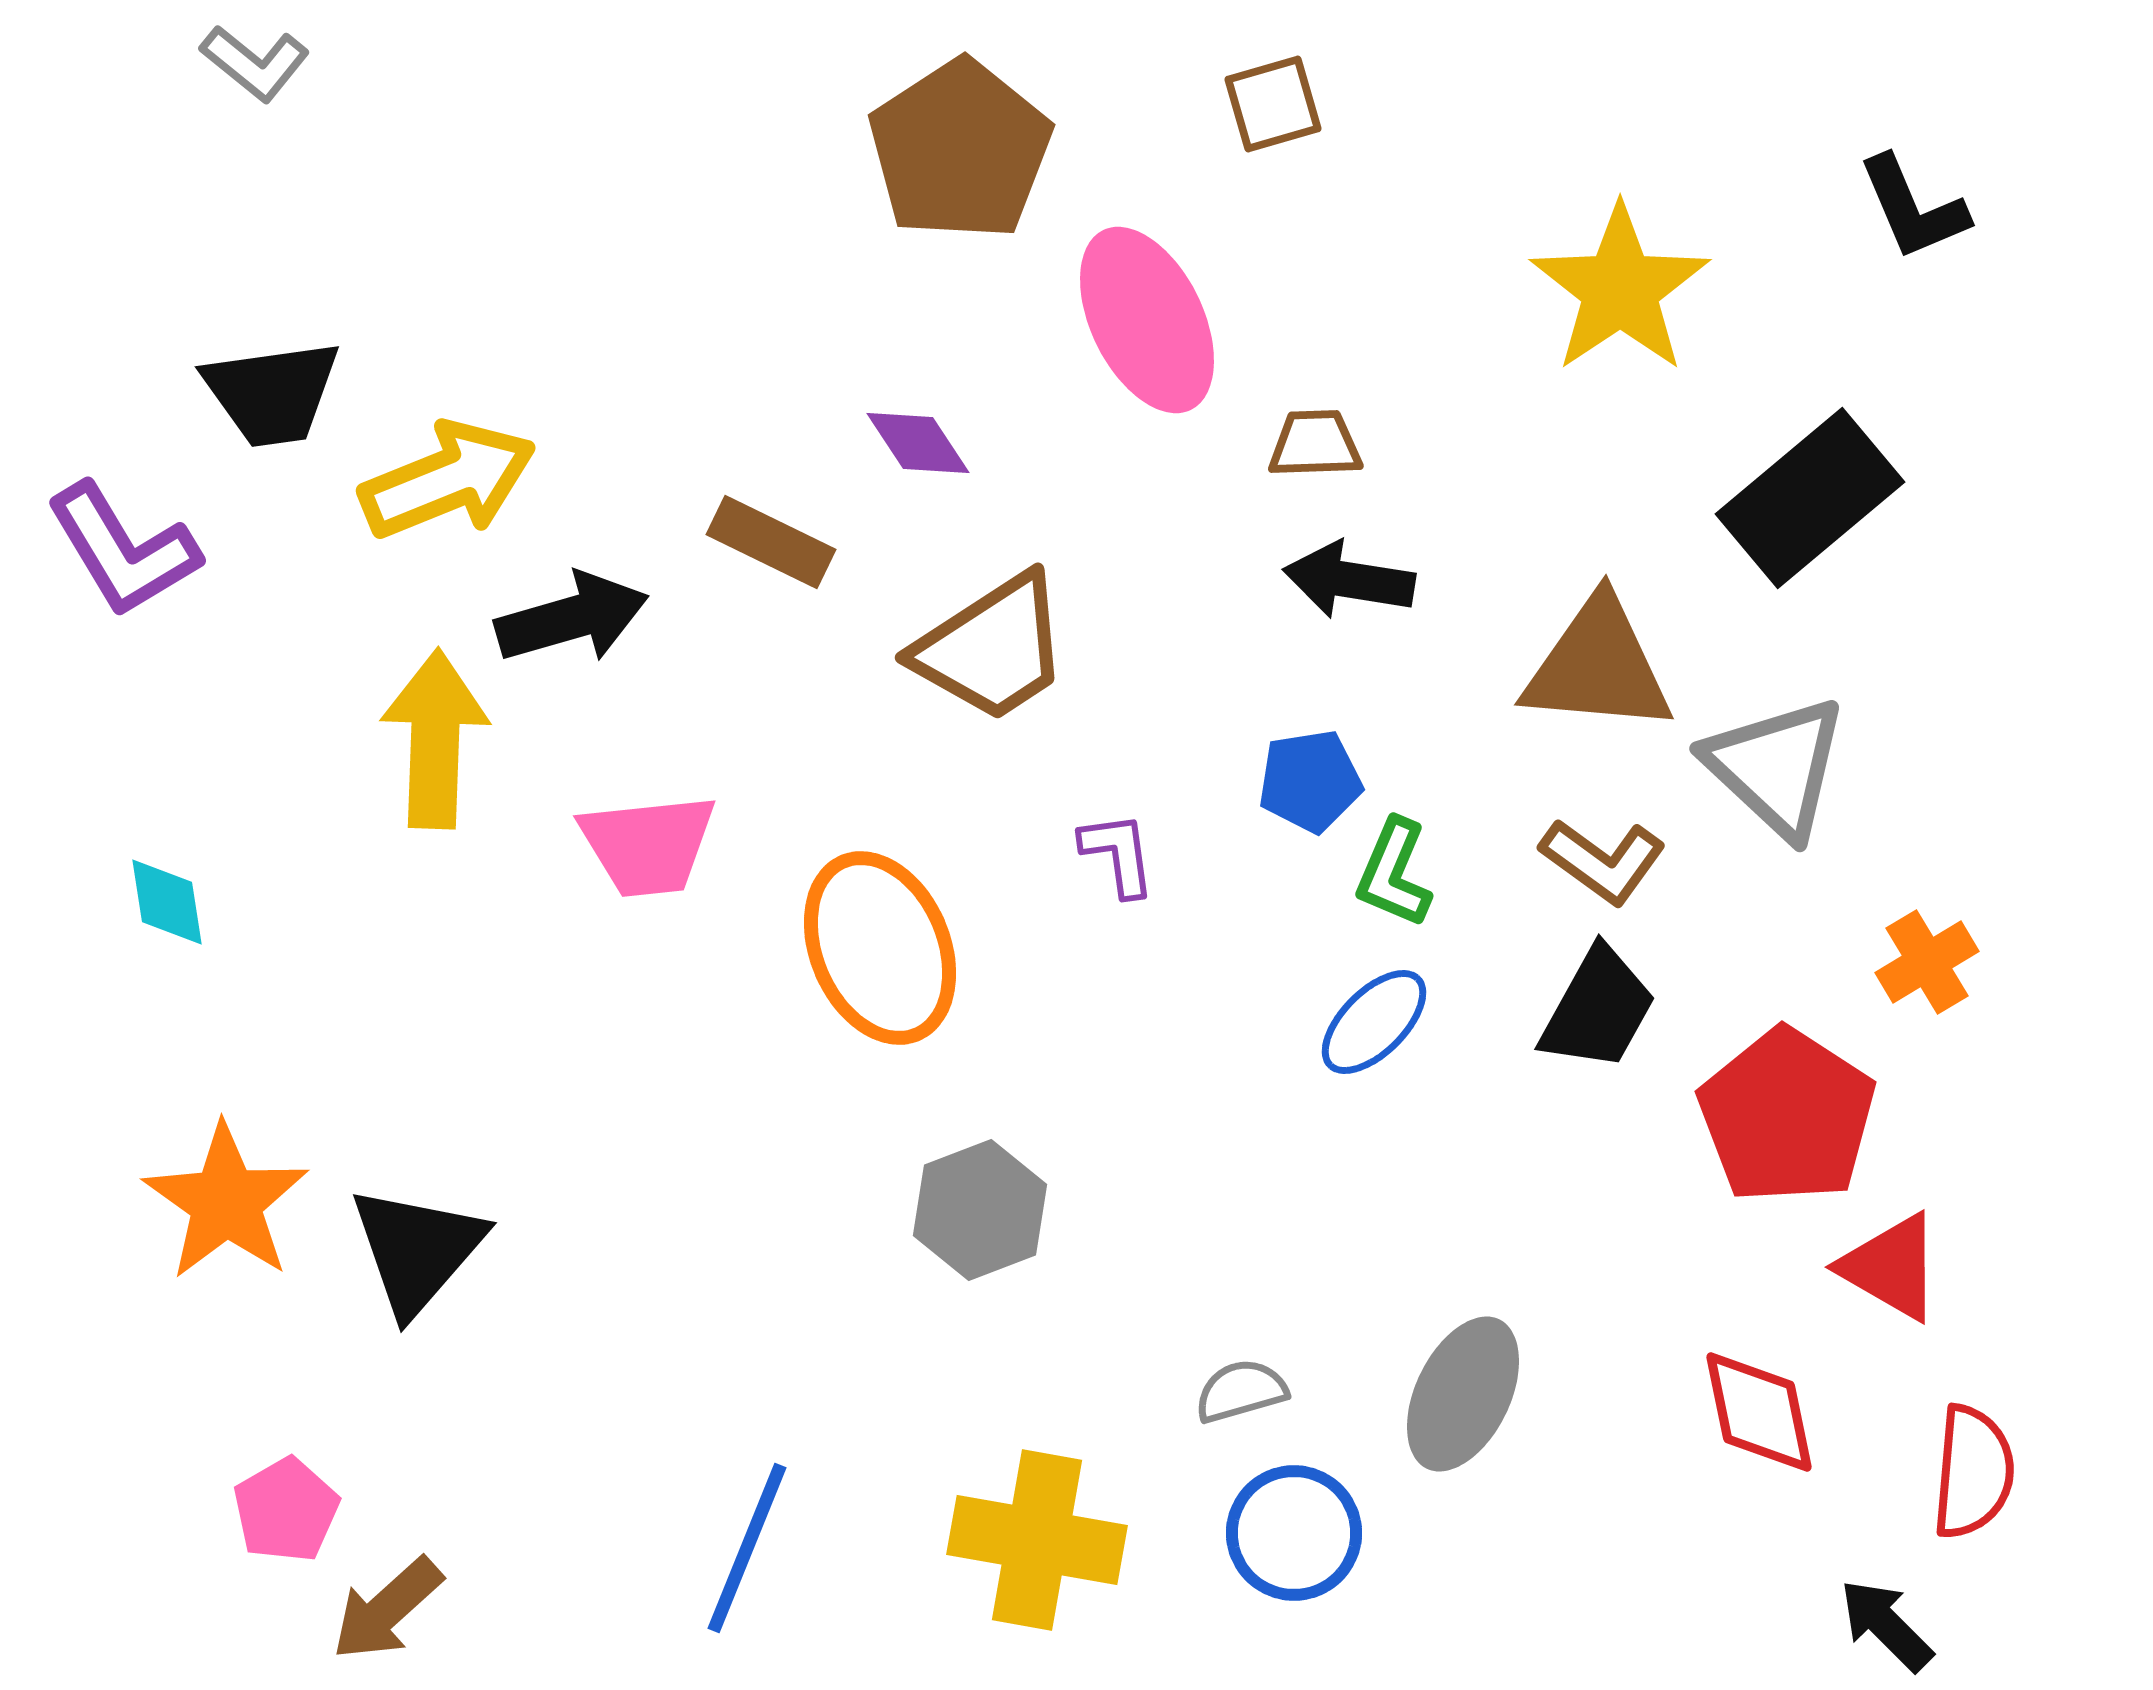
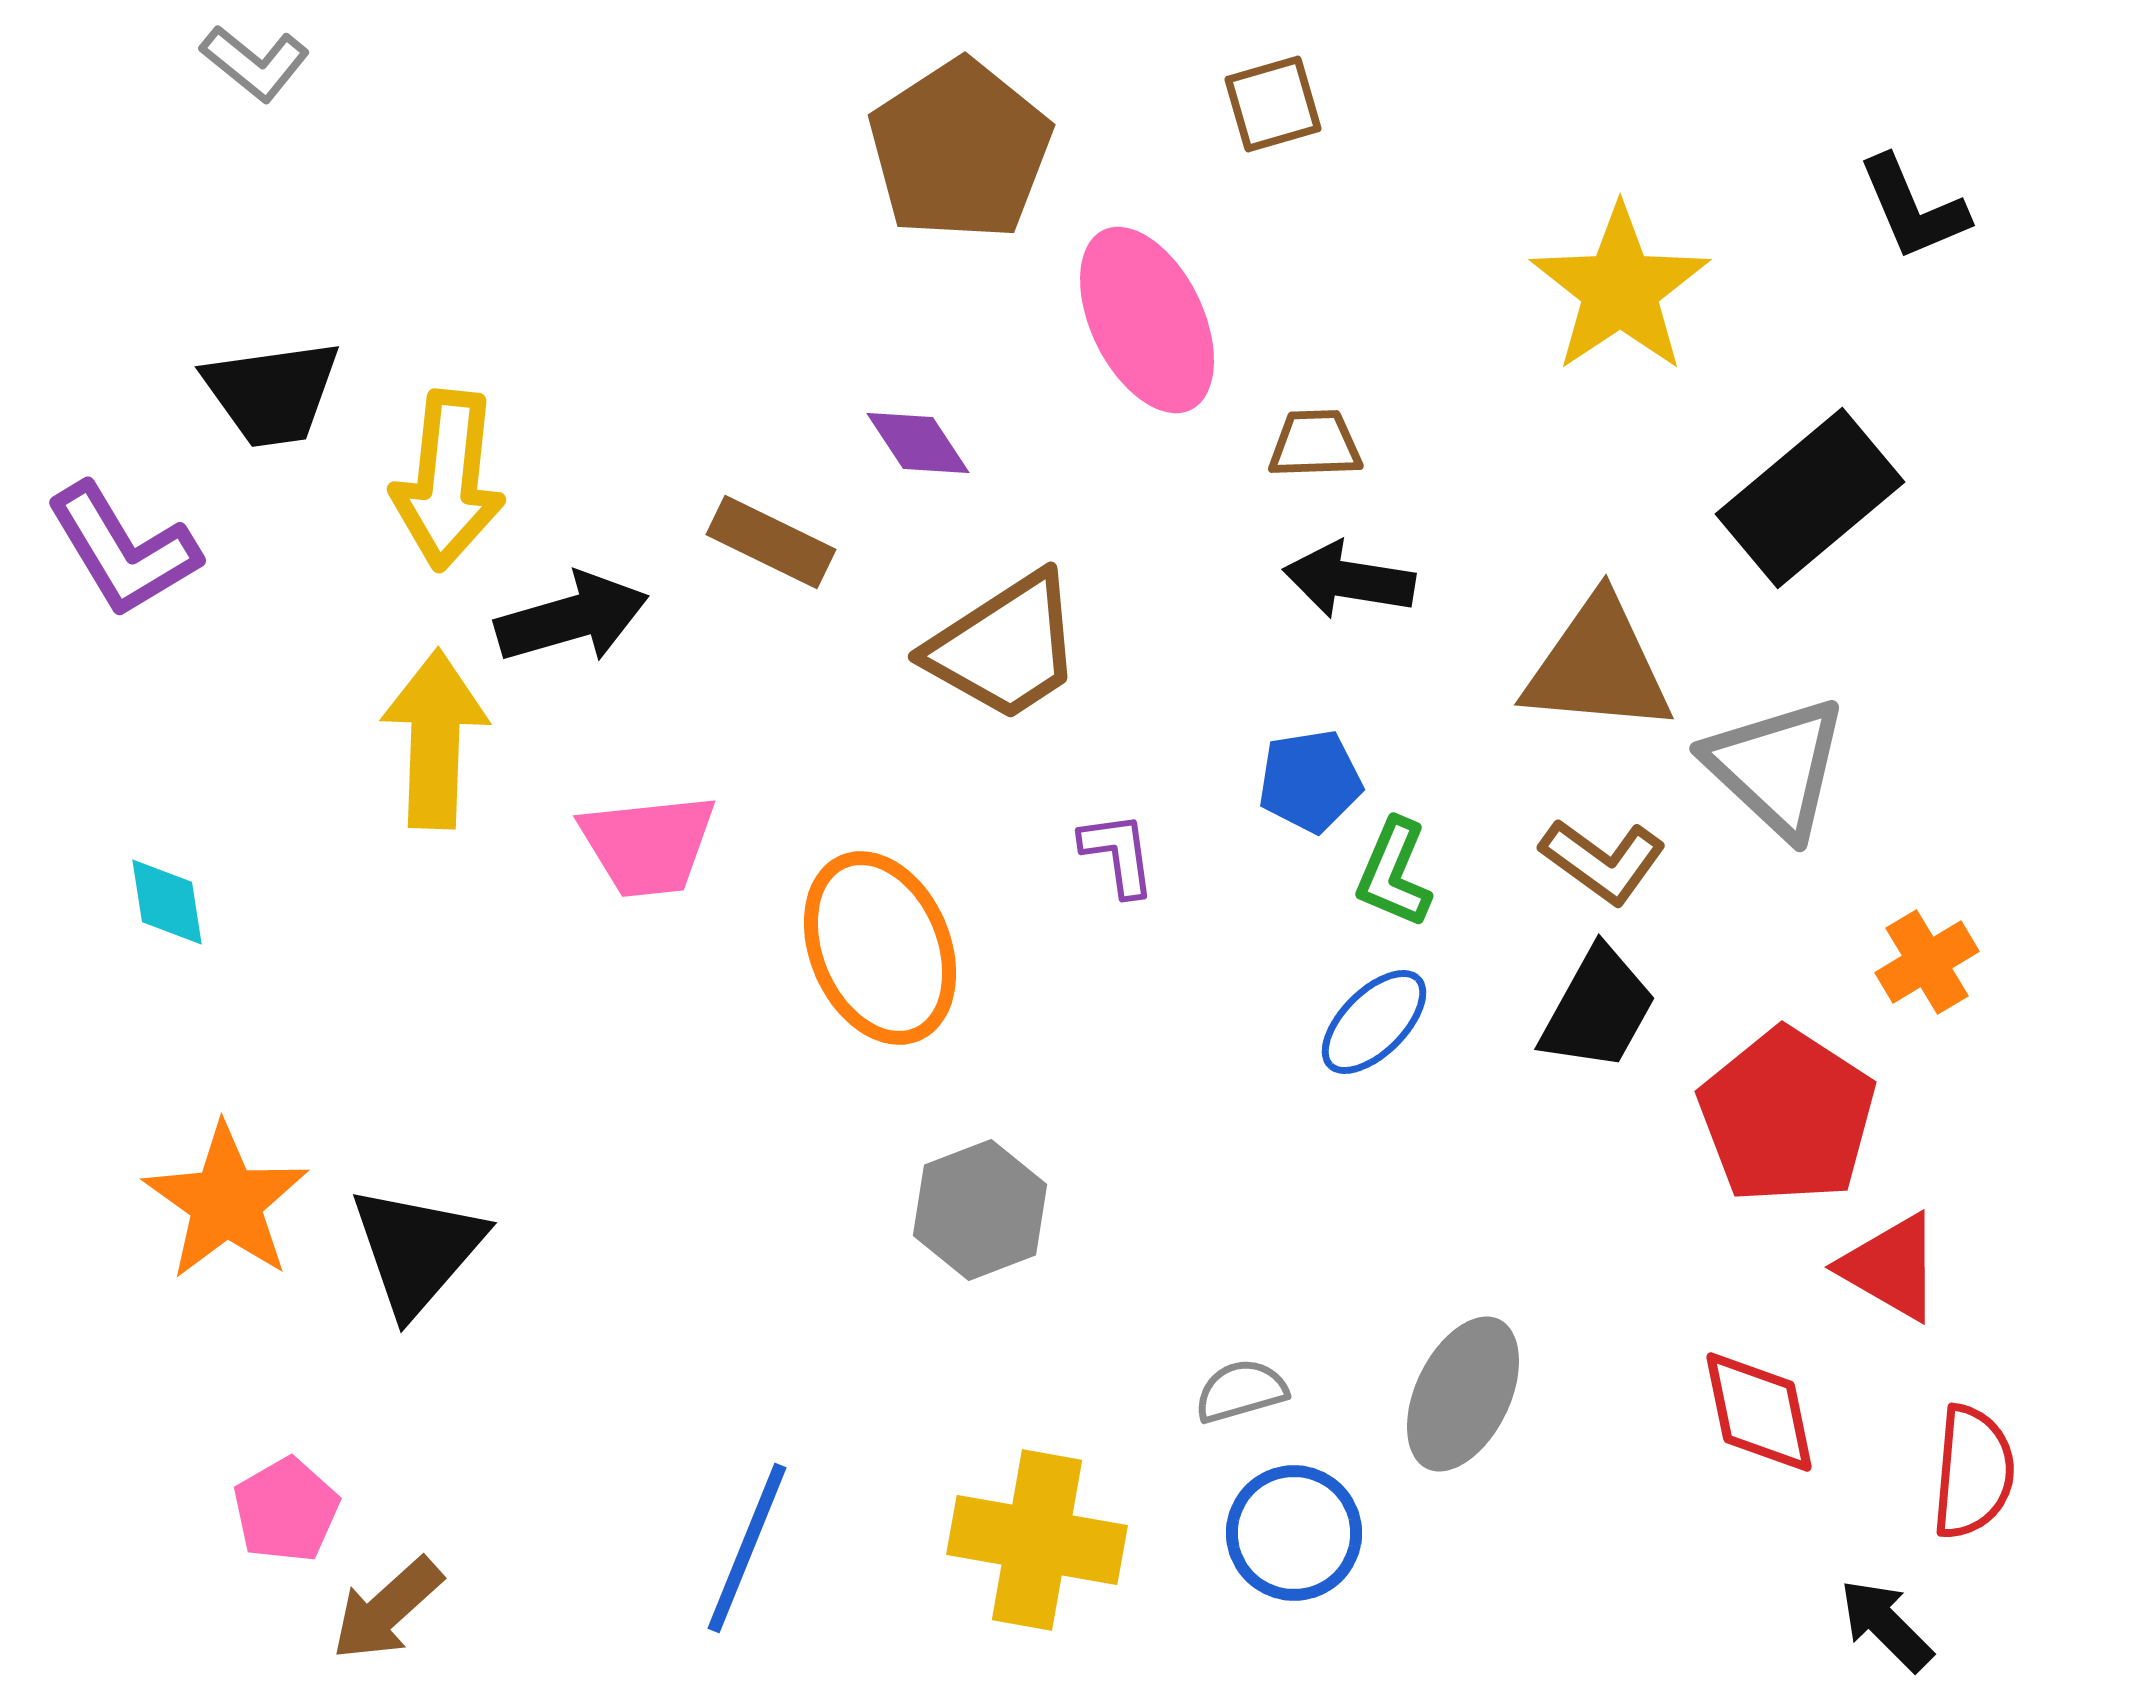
yellow arrow at (448, 480): rotated 118 degrees clockwise
brown trapezoid at (992, 648): moved 13 px right, 1 px up
